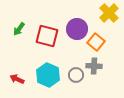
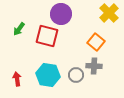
purple circle: moved 16 px left, 15 px up
cyan hexagon: rotated 15 degrees counterclockwise
red arrow: rotated 56 degrees clockwise
